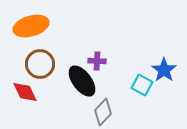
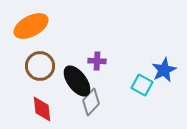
orange ellipse: rotated 12 degrees counterclockwise
brown circle: moved 2 px down
blue star: rotated 10 degrees clockwise
black ellipse: moved 5 px left
red diamond: moved 17 px right, 17 px down; rotated 20 degrees clockwise
gray diamond: moved 12 px left, 10 px up
